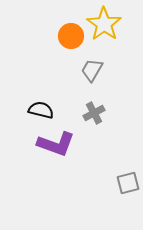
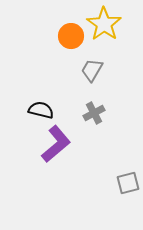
purple L-shape: rotated 60 degrees counterclockwise
